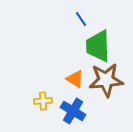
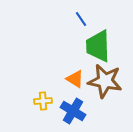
brown star: moved 1 px left, 1 px down; rotated 16 degrees clockwise
